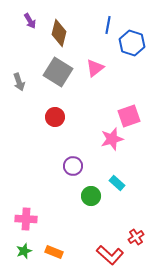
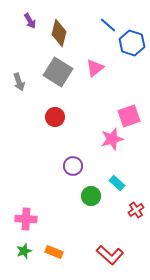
blue line: rotated 60 degrees counterclockwise
red cross: moved 27 px up
